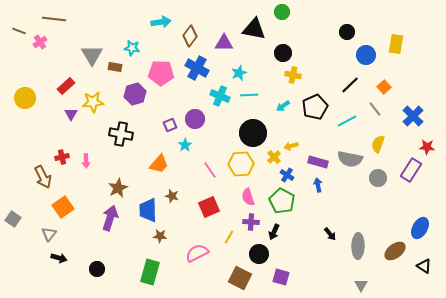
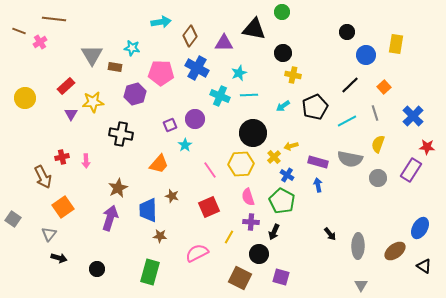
gray line at (375, 109): moved 4 px down; rotated 21 degrees clockwise
